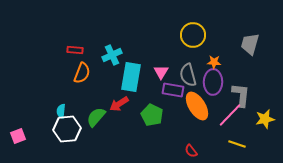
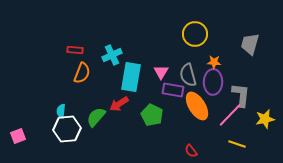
yellow circle: moved 2 px right, 1 px up
